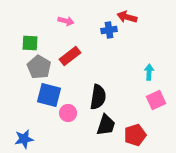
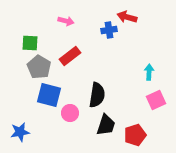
black semicircle: moved 1 px left, 2 px up
pink circle: moved 2 px right
blue star: moved 4 px left, 7 px up
